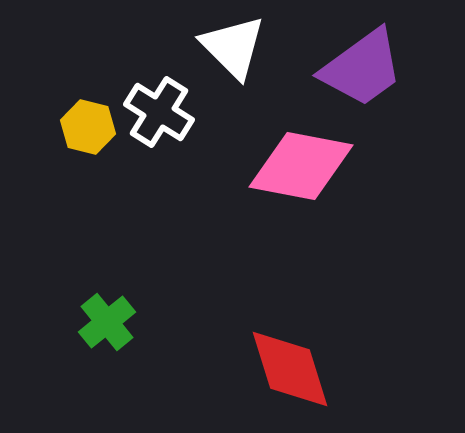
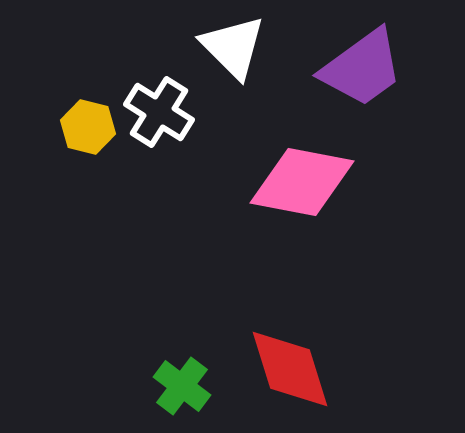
pink diamond: moved 1 px right, 16 px down
green cross: moved 75 px right, 64 px down; rotated 14 degrees counterclockwise
